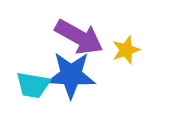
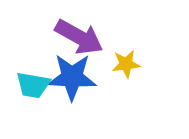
yellow star: moved 14 px down; rotated 12 degrees clockwise
blue star: moved 1 px right, 2 px down
